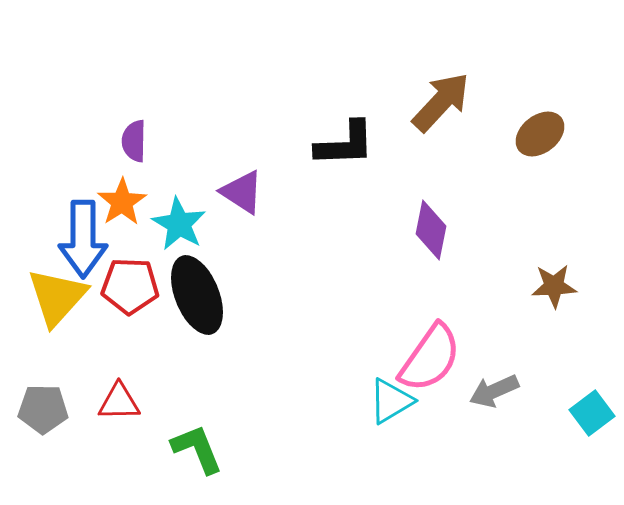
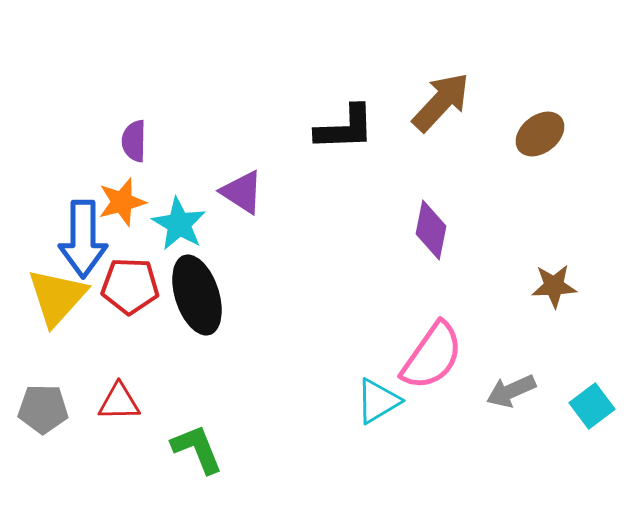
black L-shape: moved 16 px up
orange star: rotated 18 degrees clockwise
black ellipse: rotated 4 degrees clockwise
pink semicircle: moved 2 px right, 2 px up
gray arrow: moved 17 px right
cyan triangle: moved 13 px left
cyan square: moved 7 px up
